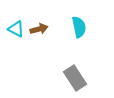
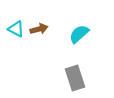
cyan semicircle: moved 7 px down; rotated 120 degrees counterclockwise
gray rectangle: rotated 15 degrees clockwise
